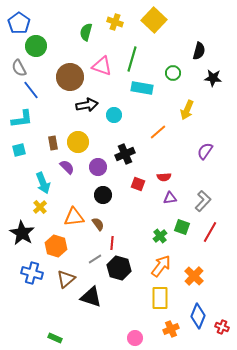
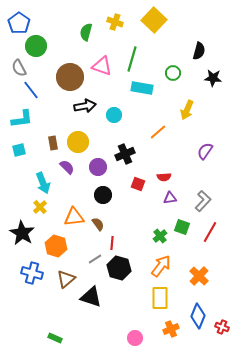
black arrow at (87, 105): moved 2 px left, 1 px down
orange cross at (194, 276): moved 5 px right
